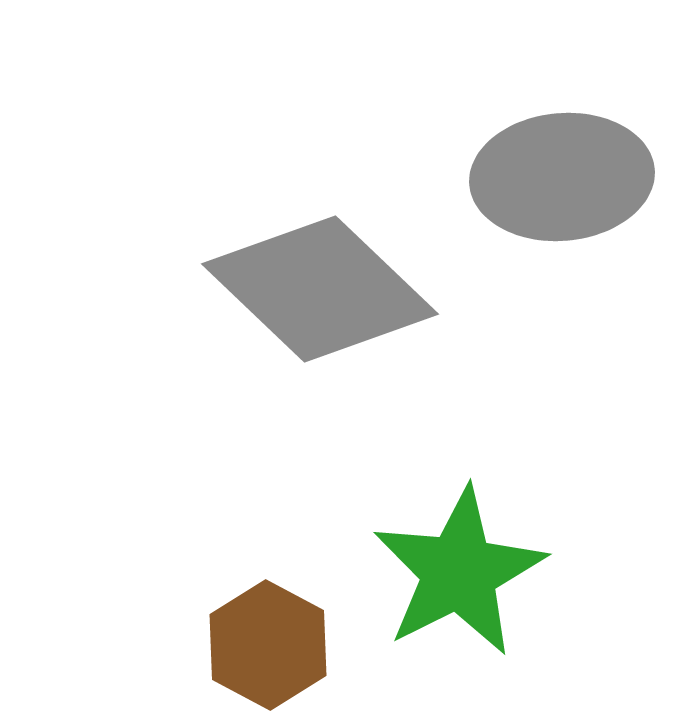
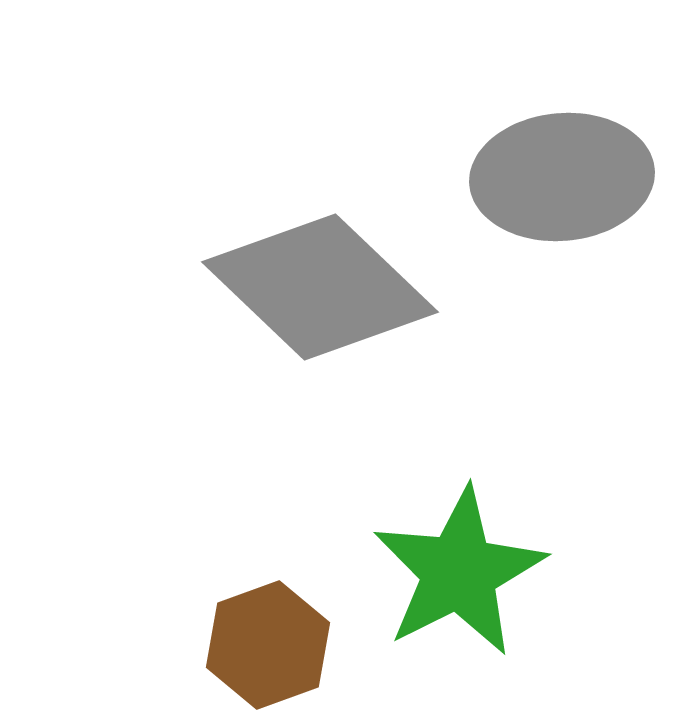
gray diamond: moved 2 px up
brown hexagon: rotated 12 degrees clockwise
